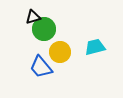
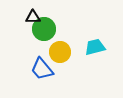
black triangle: rotated 14 degrees clockwise
blue trapezoid: moved 1 px right, 2 px down
